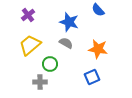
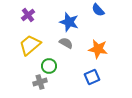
green circle: moved 1 px left, 2 px down
gray cross: rotated 16 degrees counterclockwise
